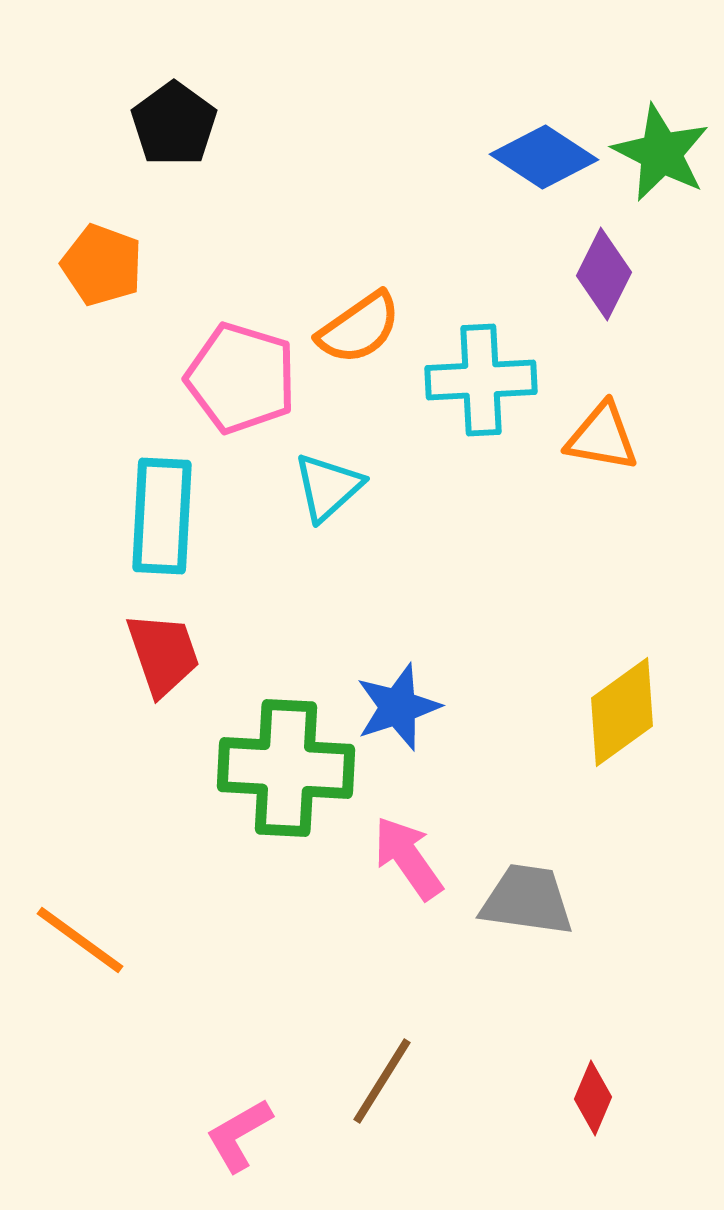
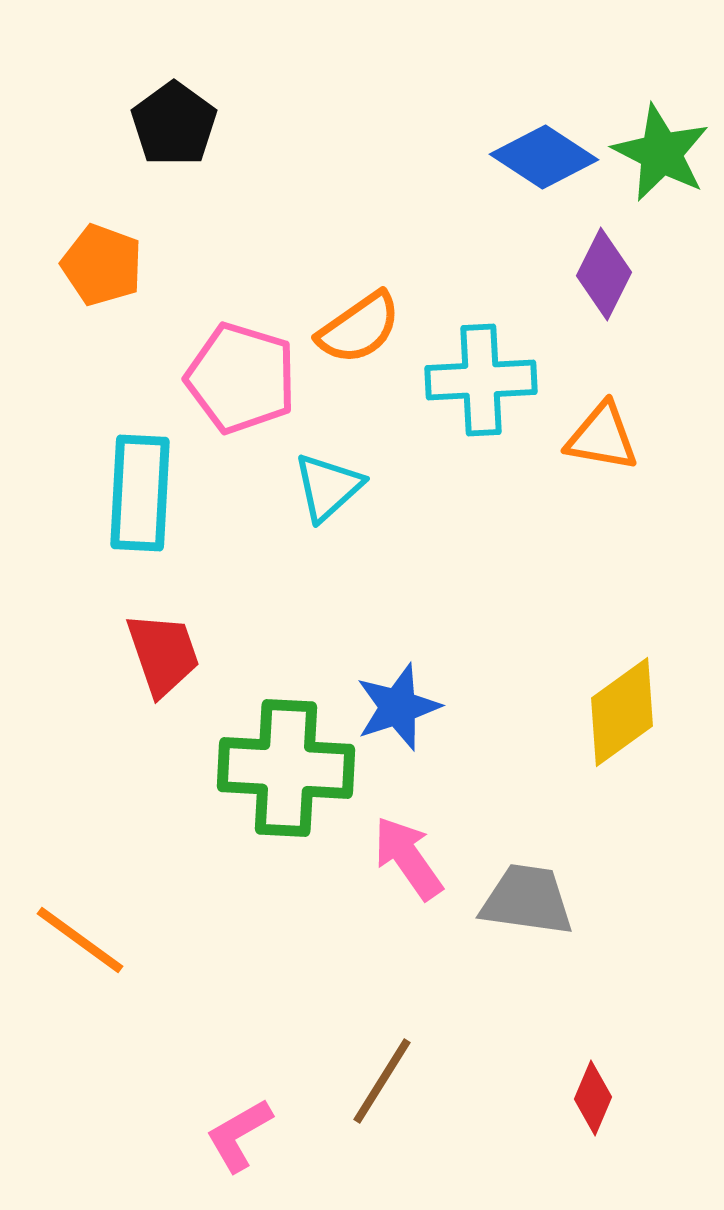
cyan rectangle: moved 22 px left, 23 px up
